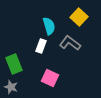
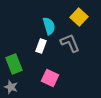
gray L-shape: rotated 30 degrees clockwise
